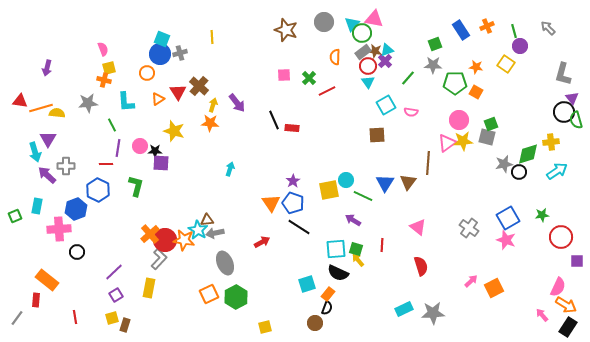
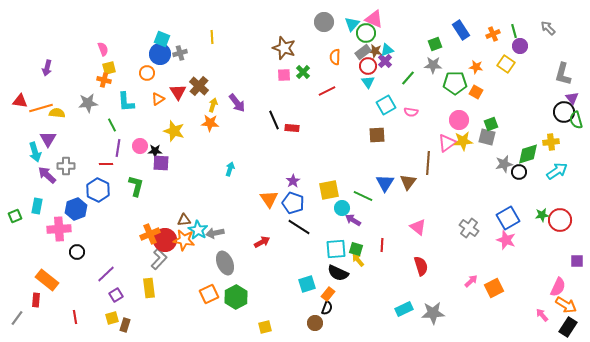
pink triangle at (374, 19): rotated 12 degrees clockwise
orange cross at (487, 26): moved 6 px right, 8 px down
brown star at (286, 30): moved 2 px left, 18 px down
green circle at (362, 33): moved 4 px right
green cross at (309, 78): moved 6 px left, 6 px up
cyan circle at (346, 180): moved 4 px left, 28 px down
orange triangle at (271, 203): moved 2 px left, 4 px up
brown triangle at (207, 220): moved 23 px left
orange cross at (150, 234): rotated 18 degrees clockwise
red circle at (561, 237): moved 1 px left, 17 px up
purple line at (114, 272): moved 8 px left, 2 px down
yellow rectangle at (149, 288): rotated 18 degrees counterclockwise
